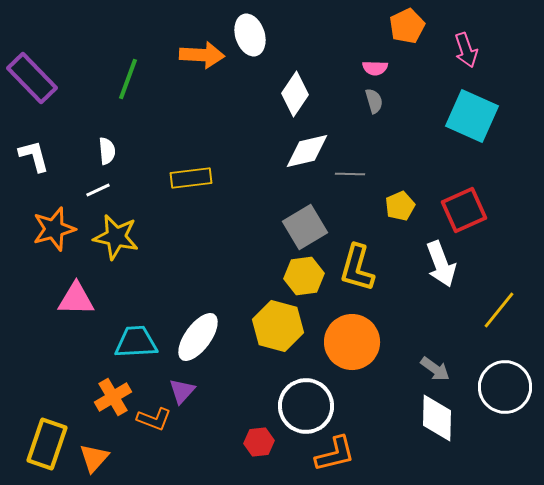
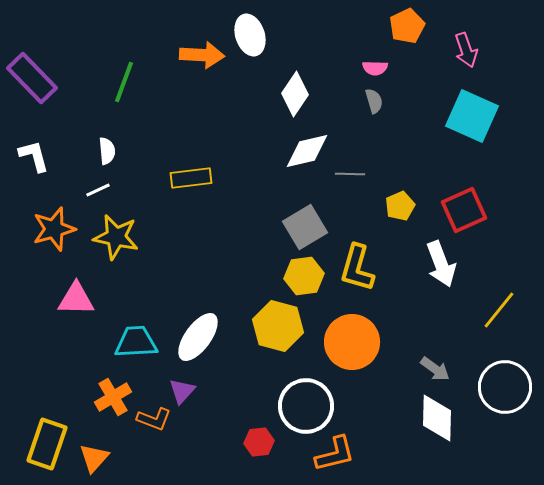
green line at (128, 79): moved 4 px left, 3 px down
